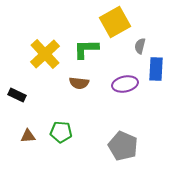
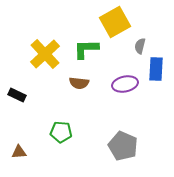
brown triangle: moved 9 px left, 16 px down
